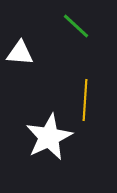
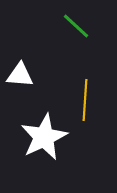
white triangle: moved 22 px down
white star: moved 5 px left
